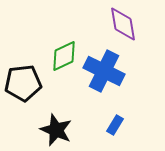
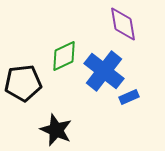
blue cross: rotated 12 degrees clockwise
blue rectangle: moved 14 px right, 28 px up; rotated 36 degrees clockwise
